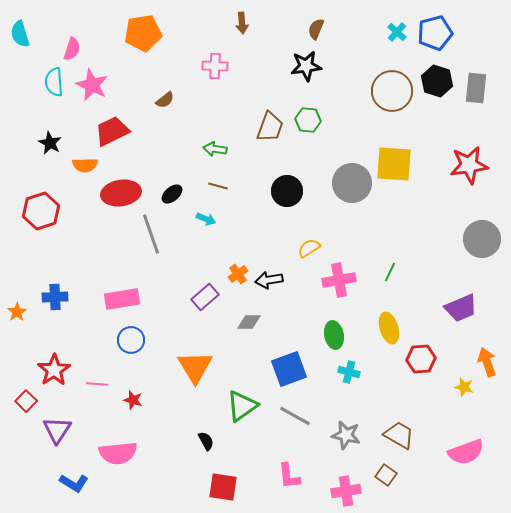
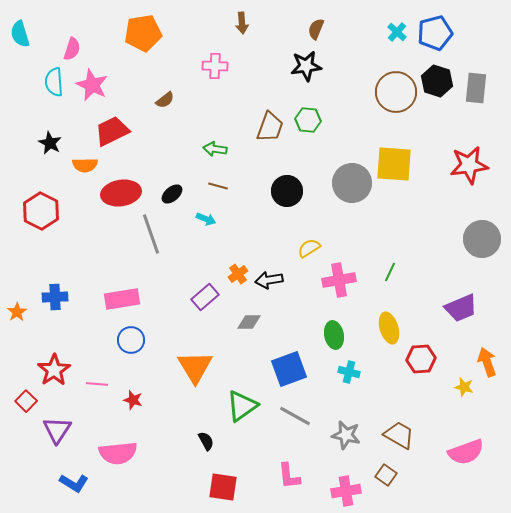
brown circle at (392, 91): moved 4 px right, 1 px down
red hexagon at (41, 211): rotated 15 degrees counterclockwise
